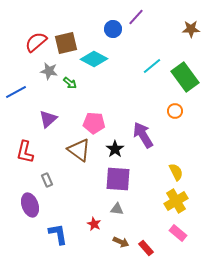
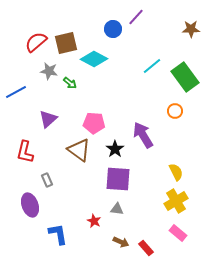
red star: moved 3 px up
